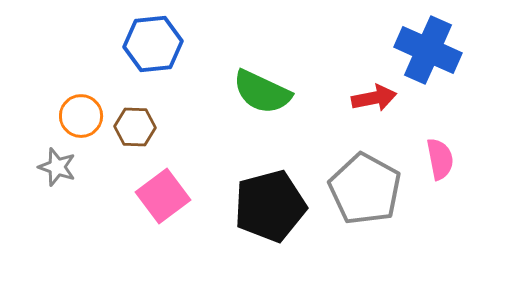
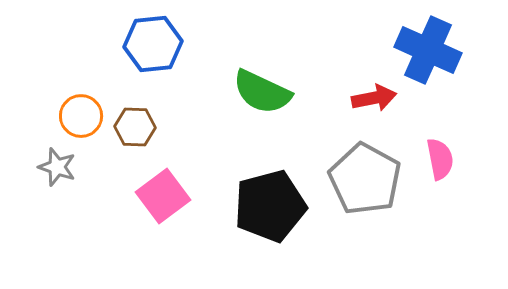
gray pentagon: moved 10 px up
